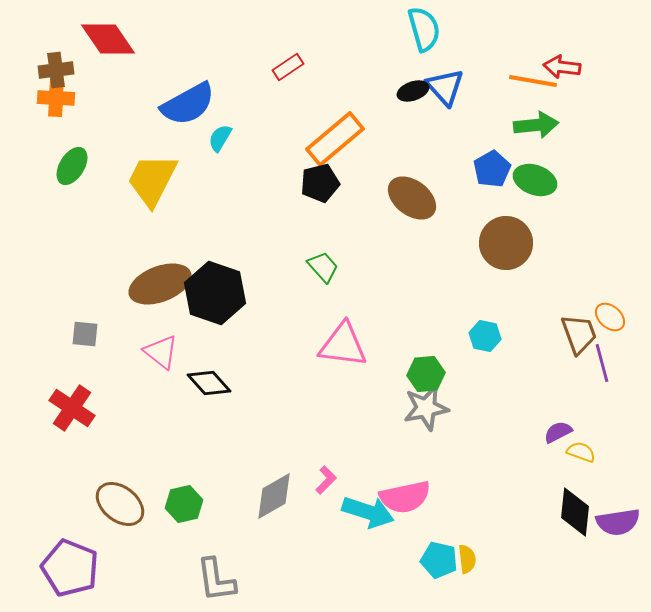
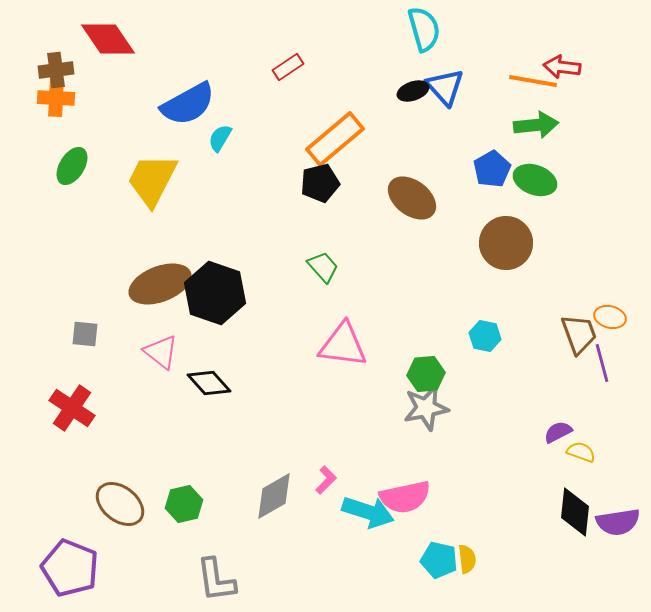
orange ellipse at (610, 317): rotated 28 degrees counterclockwise
